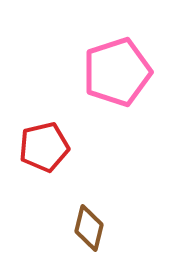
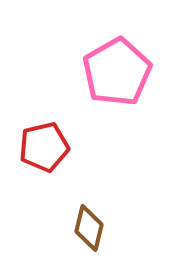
pink pentagon: rotated 12 degrees counterclockwise
